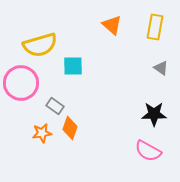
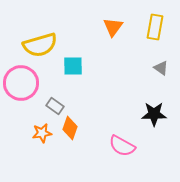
orange triangle: moved 1 px right, 2 px down; rotated 25 degrees clockwise
pink semicircle: moved 26 px left, 5 px up
